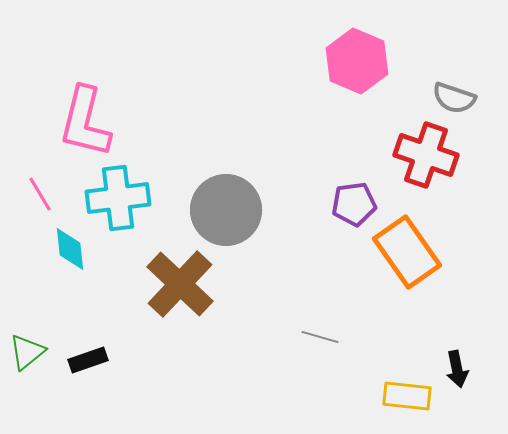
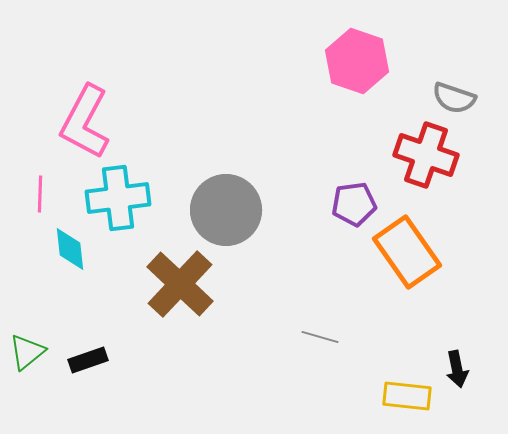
pink hexagon: rotated 4 degrees counterclockwise
pink L-shape: rotated 14 degrees clockwise
pink line: rotated 33 degrees clockwise
